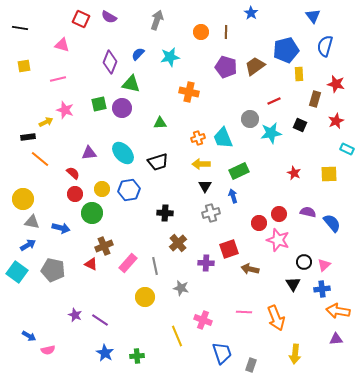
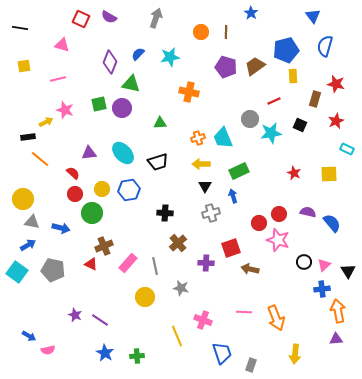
gray arrow at (157, 20): moved 1 px left, 2 px up
yellow rectangle at (299, 74): moved 6 px left, 2 px down
red square at (229, 249): moved 2 px right, 1 px up
black triangle at (293, 284): moved 55 px right, 13 px up
orange arrow at (338, 311): rotated 70 degrees clockwise
